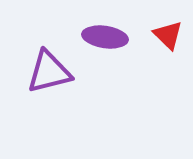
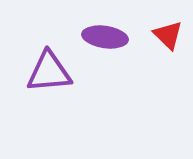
purple triangle: rotated 9 degrees clockwise
